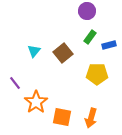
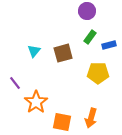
brown square: rotated 24 degrees clockwise
yellow pentagon: moved 1 px right, 1 px up
orange square: moved 5 px down
